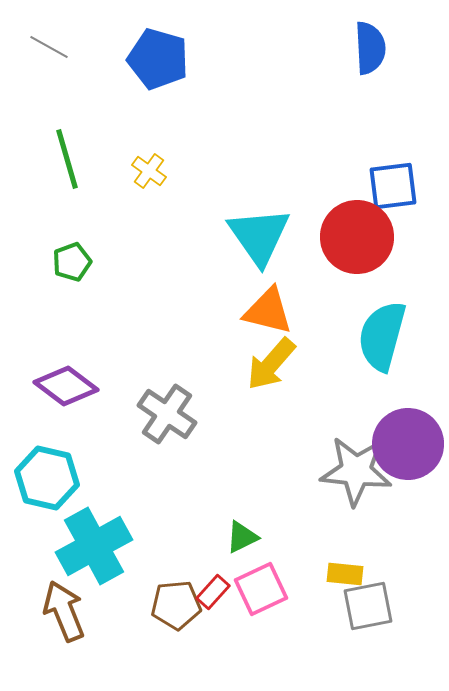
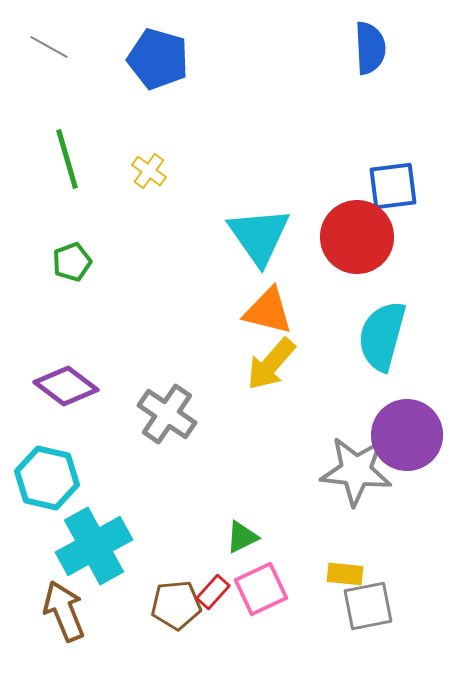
purple circle: moved 1 px left, 9 px up
